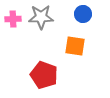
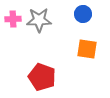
gray star: moved 2 px left, 3 px down
orange square: moved 12 px right, 3 px down
red pentagon: moved 2 px left, 2 px down
